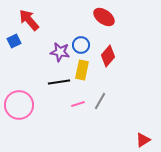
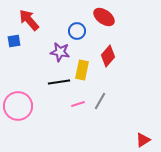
blue square: rotated 16 degrees clockwise
blue circle: moved 4 px left, 14 px up
pink circle: moved 1 px left, 1 px down
